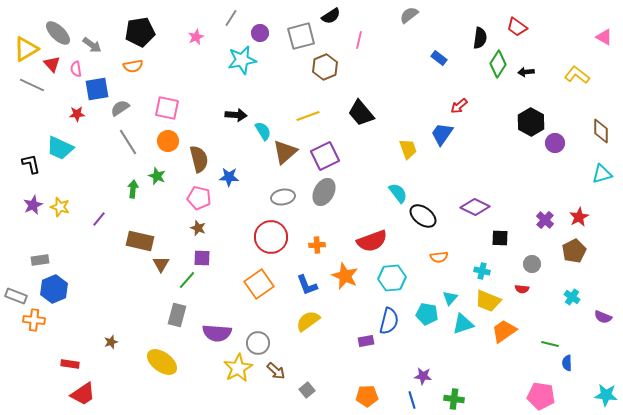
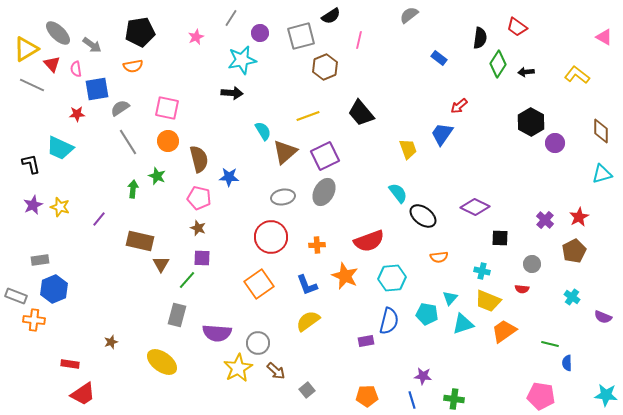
black arrow at (236, 115): moved 4 px left, 22 px up
red semicircle at (372, 241): moved 3 px left
